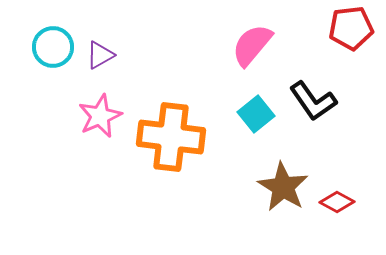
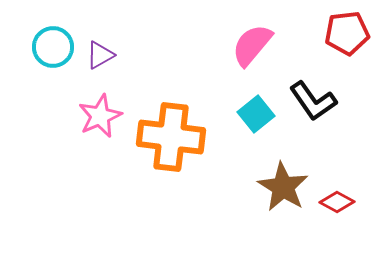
red pentagon: moved 4 px left, 5 px down
